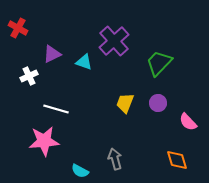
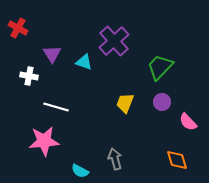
purple triangle: rotated 36 degrees counterclockwise
green trapezoid: moved 1 px right, 4 px down
white cross: rotated 36 degrees clockwise
purple circle: moved 4 px right, 1 px up
white line: moved 2 px up
